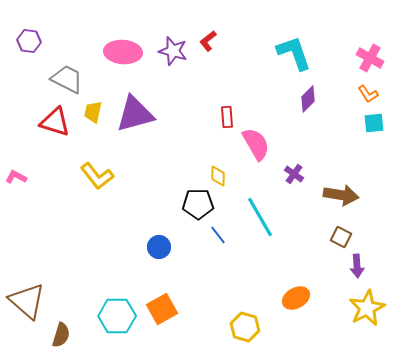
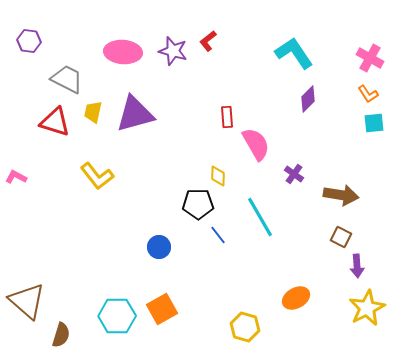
cyan L-shape: rotated 15 degrees counterclockwise
